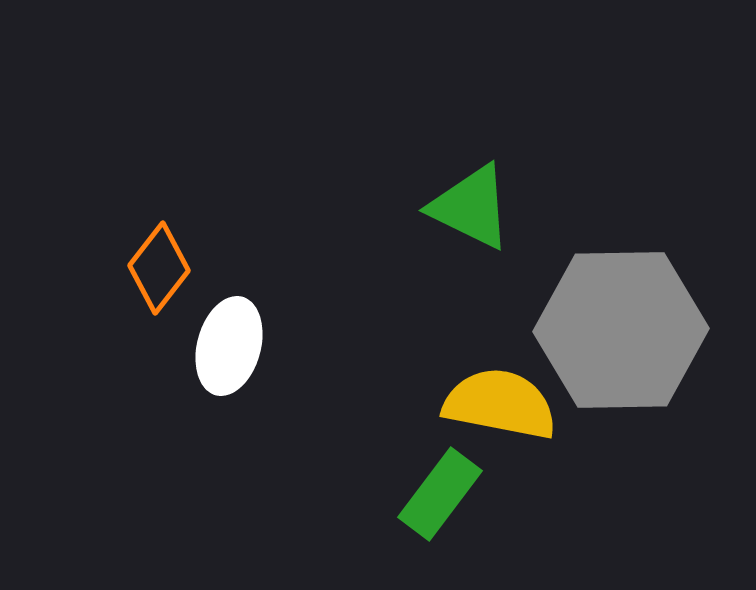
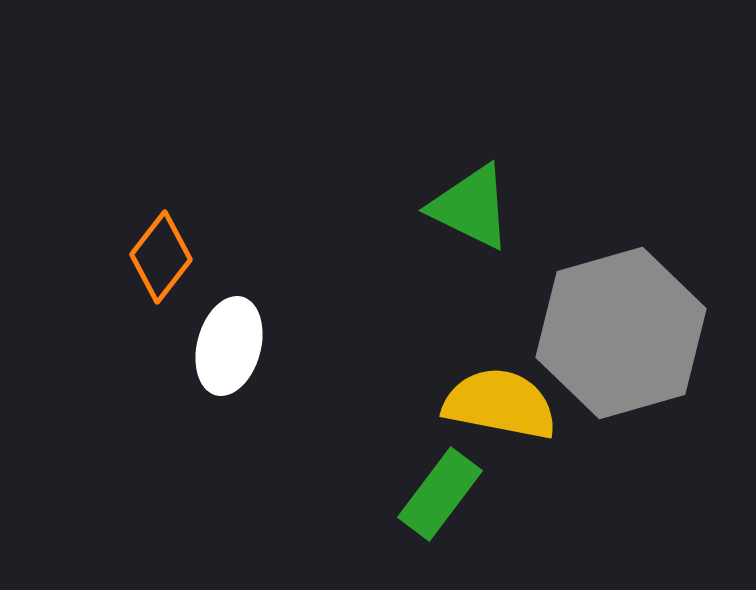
orange diamond: moved 2 px right, 11 px up
gray hexagon: moved 3 px down; rotated 15 degrees counterclockwise
